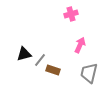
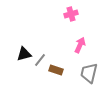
brown rectangle: moved 3 px right
